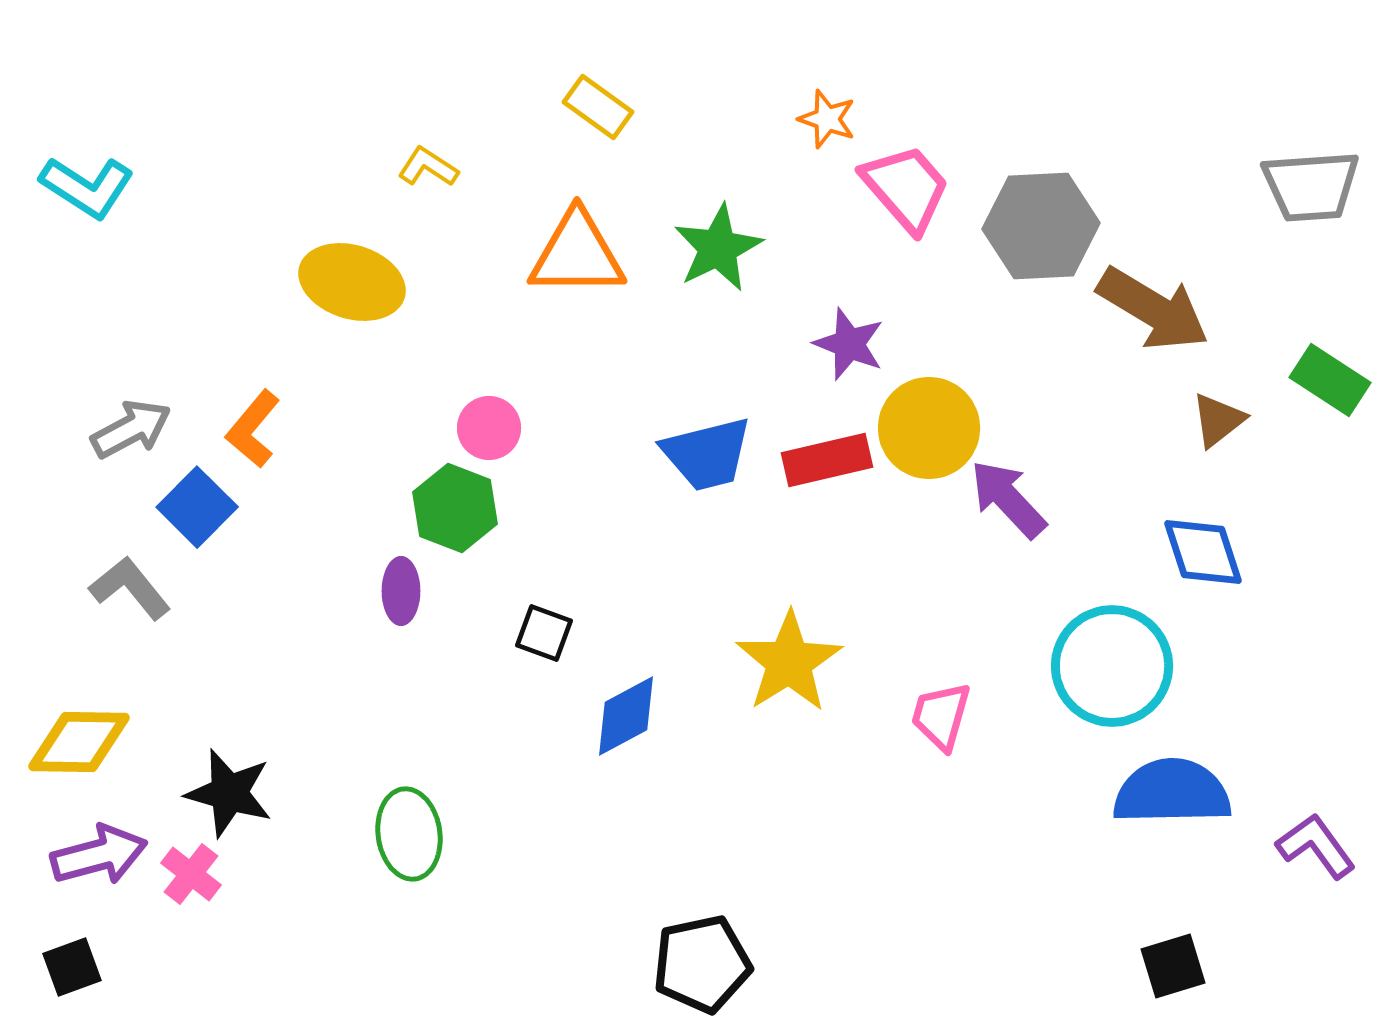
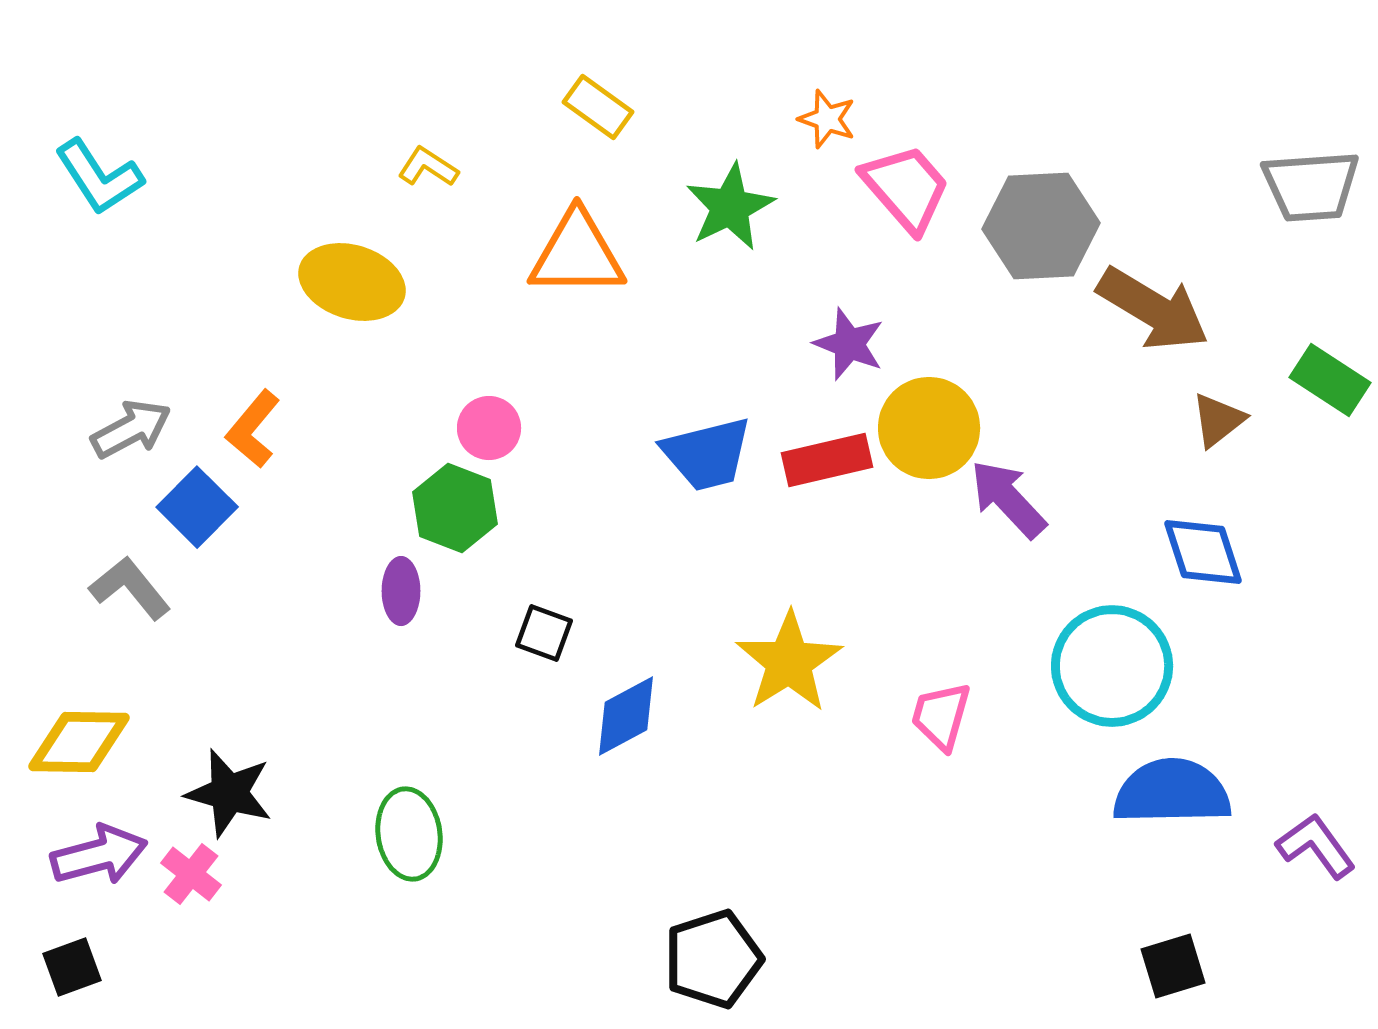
cyan L-shape at (87, 187): moved 12 px right, 10 px up; rotated 24 degrees clockwise
green star at (718, 248): moved 12 px right, 41 px up
black pentagon at (702, 964): moved 11 px right, 5 px up; rotated 6 degrees counterclockwise
